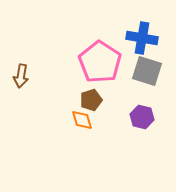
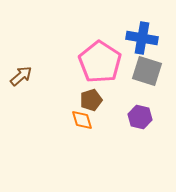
brown arrow: rotated 140 degrees counterclockwise
purple hexagon: moved 2 px left
